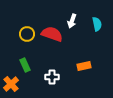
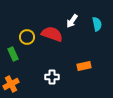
white arrow: rotated 16 degrees clockwise
yellow circle: moved 3 px down
green rectangle: moved 12 px left, 11 px up
orange cross: rotated 14 degrees clockwise
